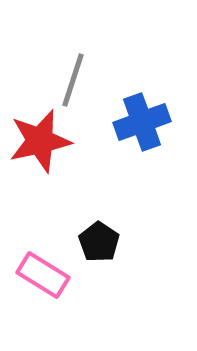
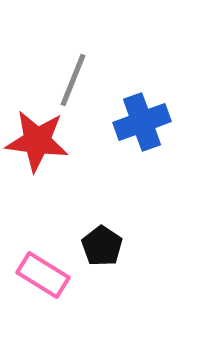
gray line: rotated 4 degrees clockwise
red star: moved 3 px left; rotated 20 degrees clockwise
black pentagon: moved 3 px right, 4 px down
